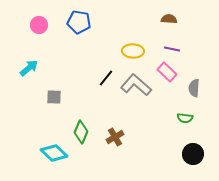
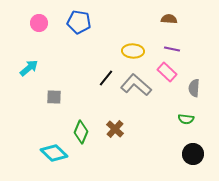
pink circle: moved 2 px up
green semicircle: moved 1 px right, 1 px down
brown cross: moved 8 px up; rotated 18 degrees counterclockwise
